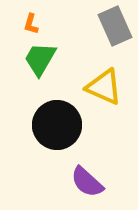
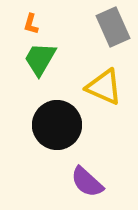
gray rectangle: moved 2 px left, 1 px down
